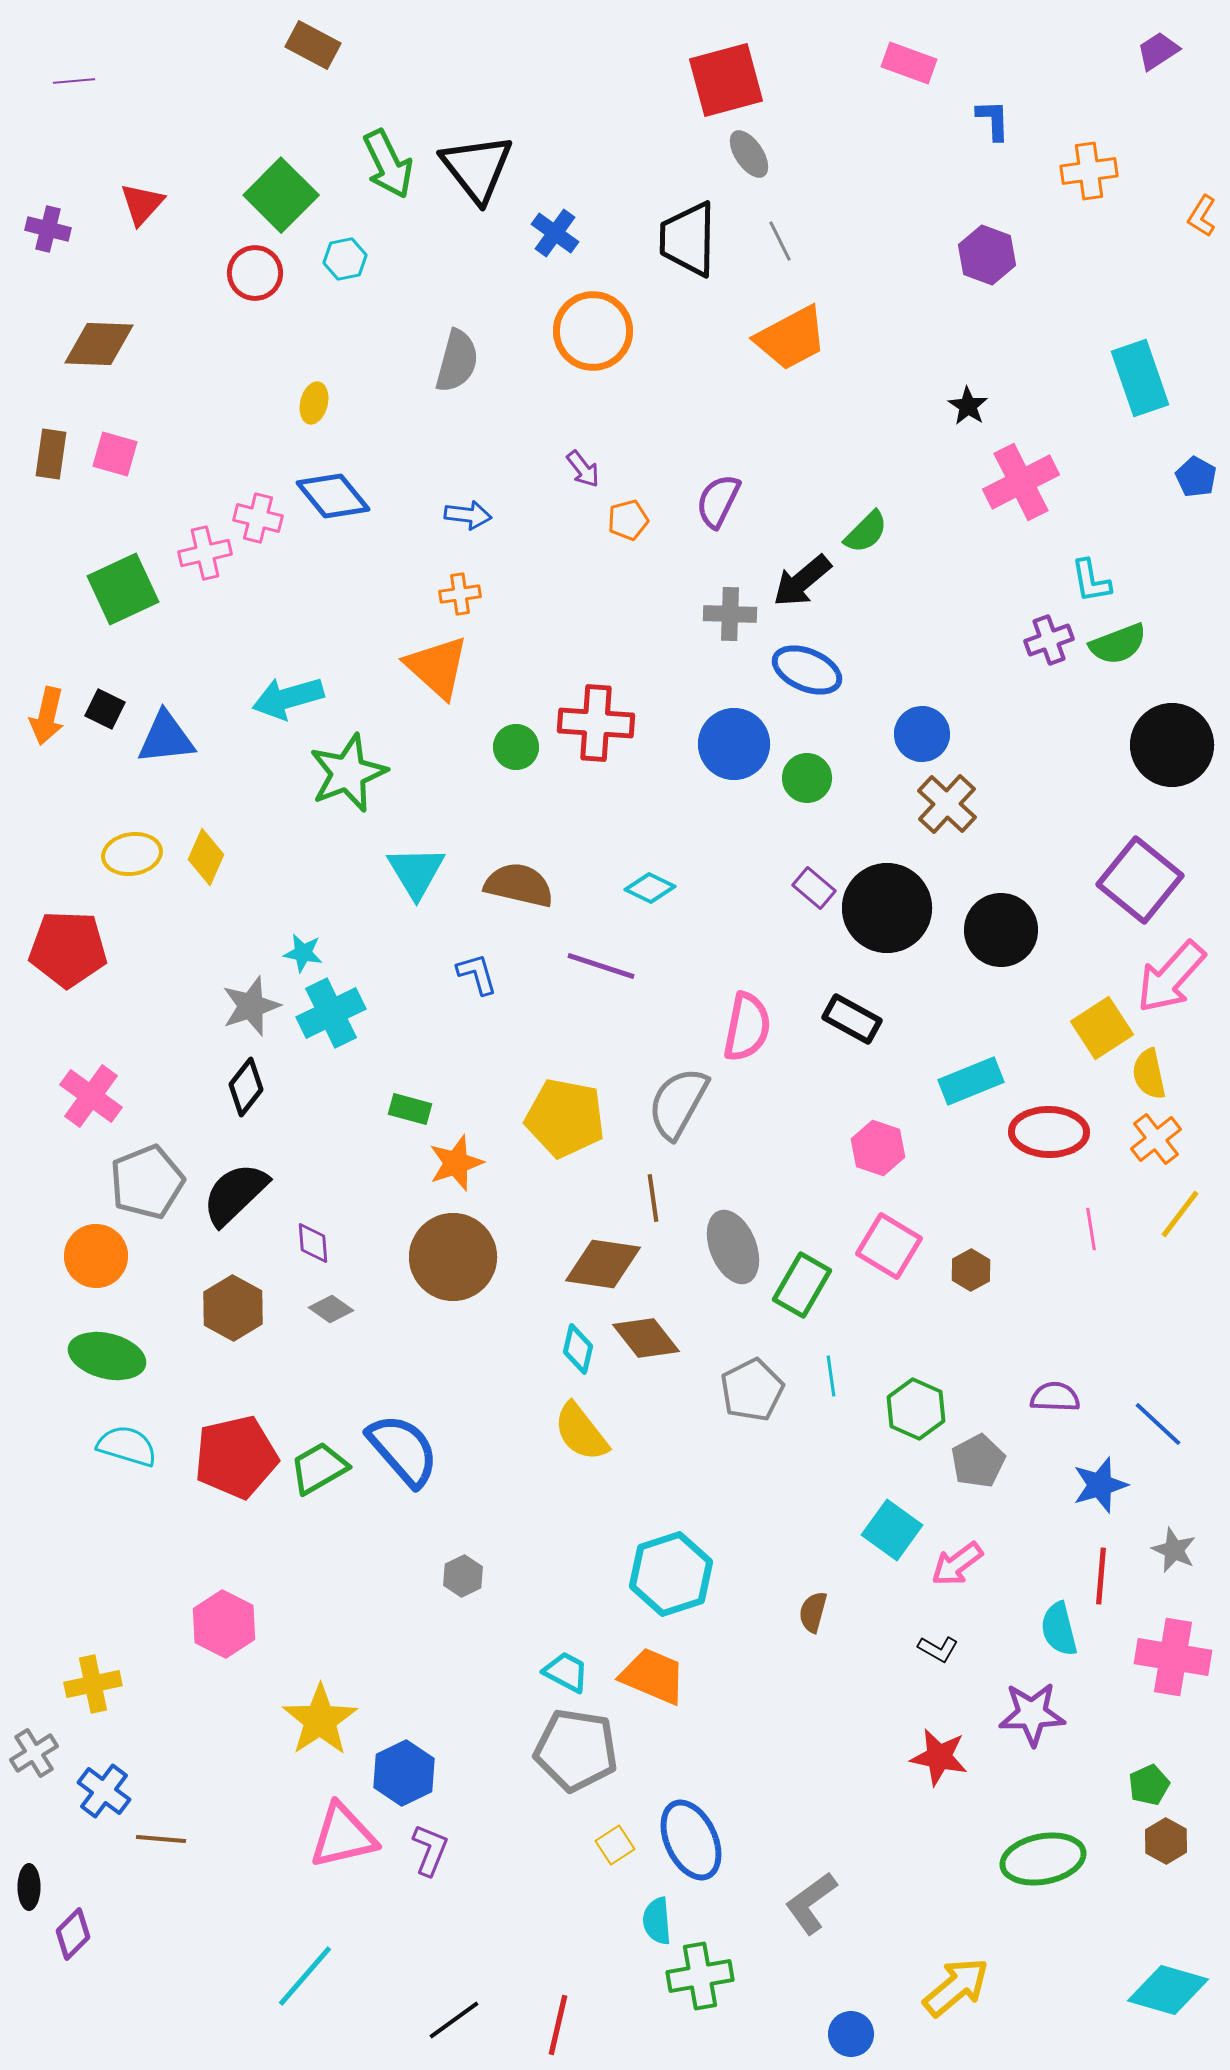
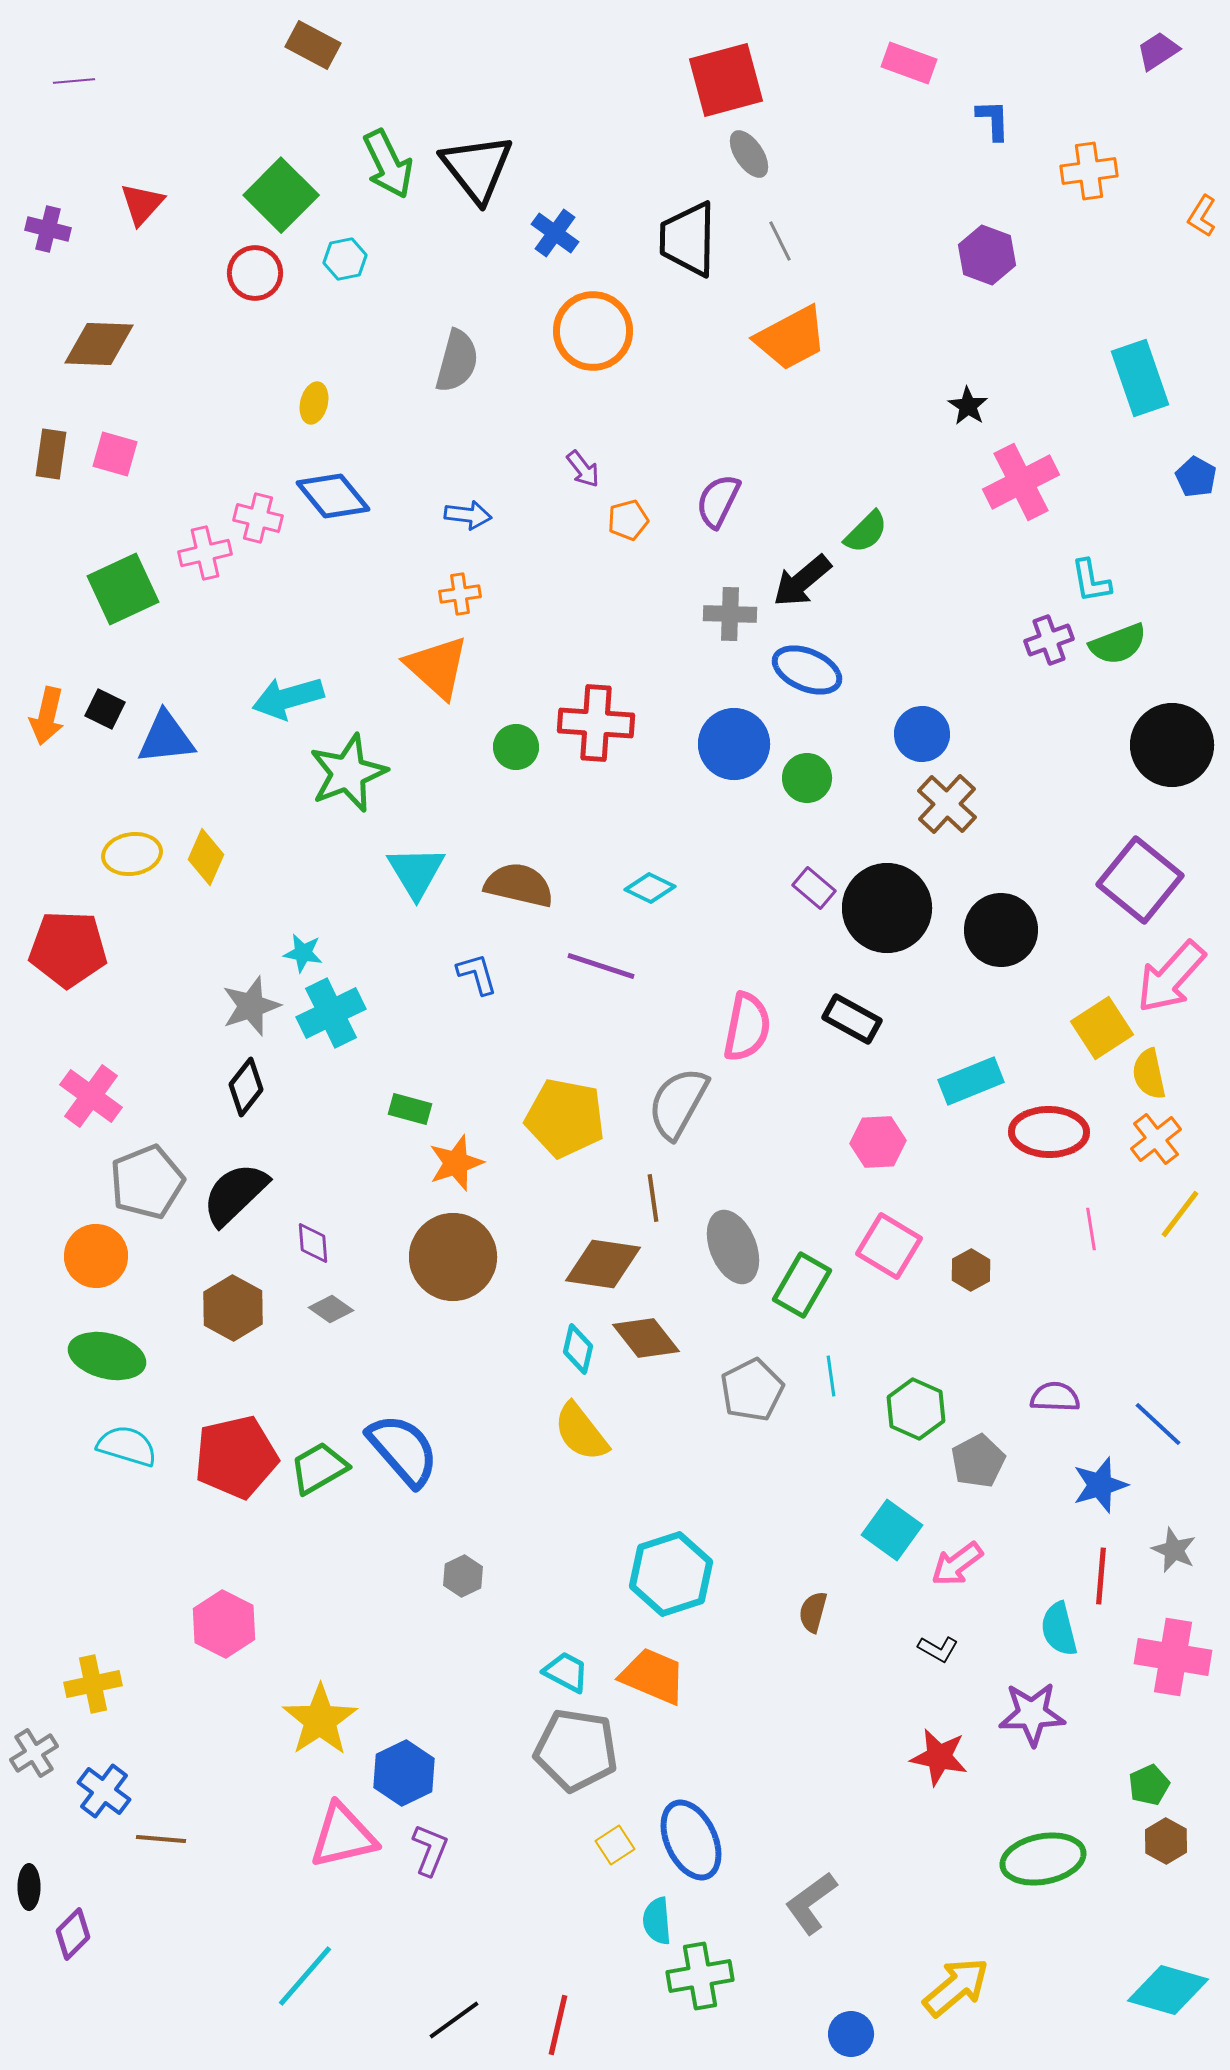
pink hexagon at (878, 1148): moved 6 px up; rotated 22 degrees counterclockwise
